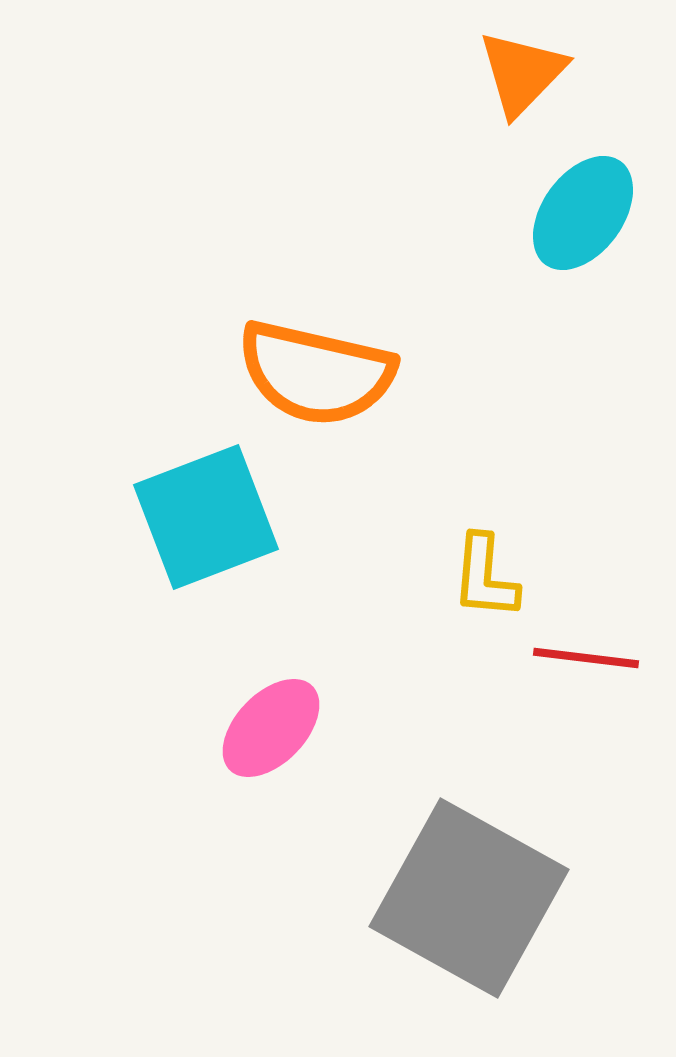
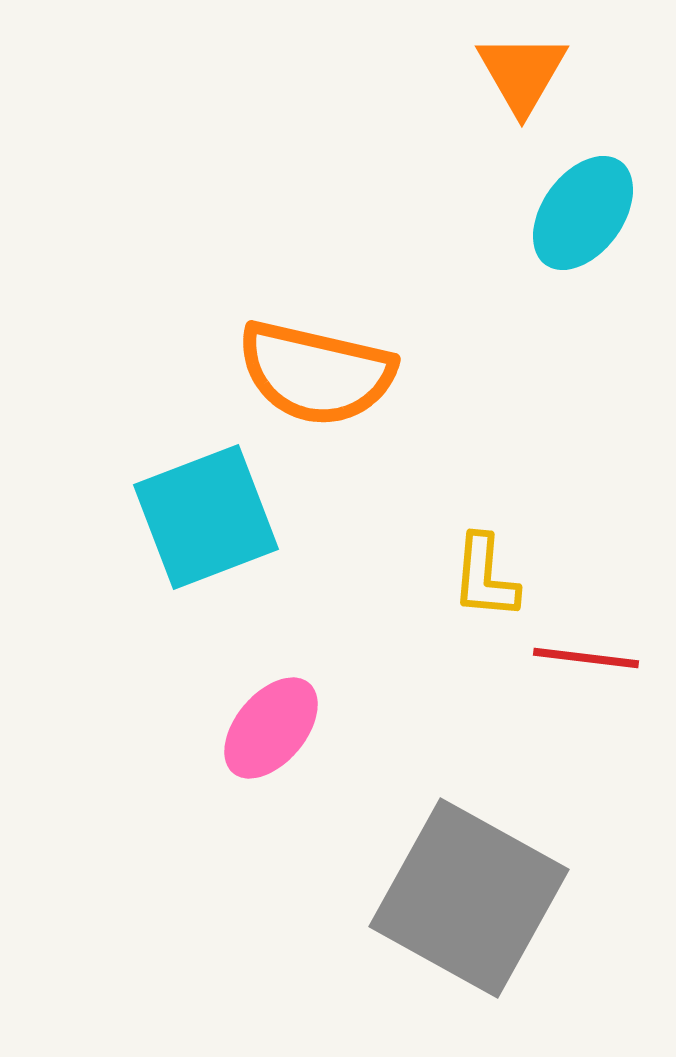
orange triangle: rotated 14 degrees counterclockwise
pink ellipse: rotated 4 degrees counterclockwise
